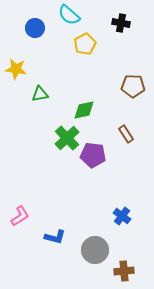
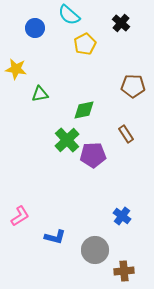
black cross: rotated 30 degrees clockwise
green cross: moved 2 px down
purple pentagon: rotated 10 degrees counterclockwise
